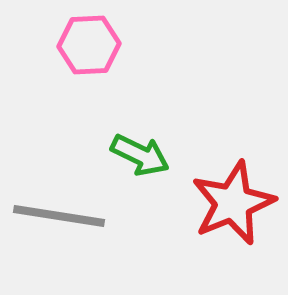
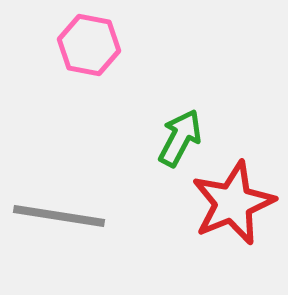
pink hexagon: rotated 14 degrees clockwise
green arrow: moved 40 px right, 17 px up; rotated 88 degrees counterclockwise
